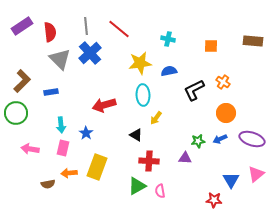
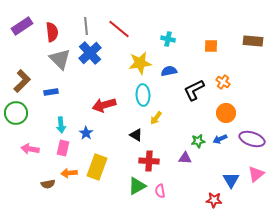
red semicircle: moved 2 px right
